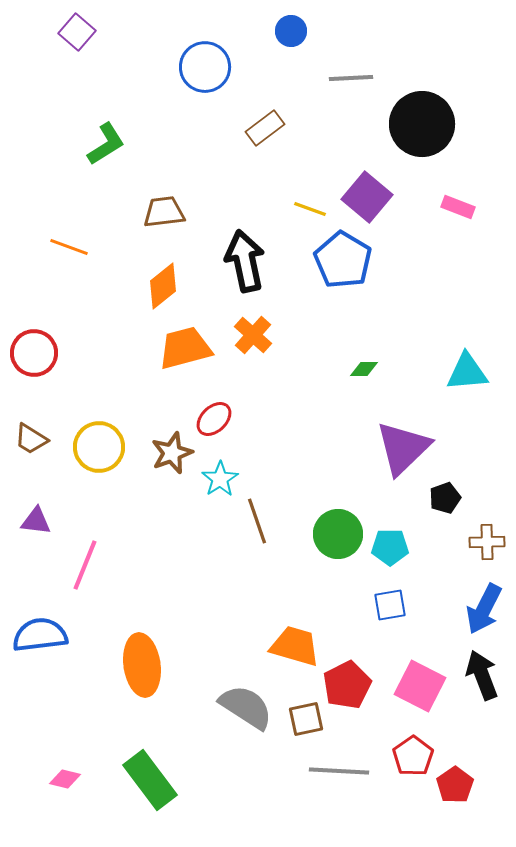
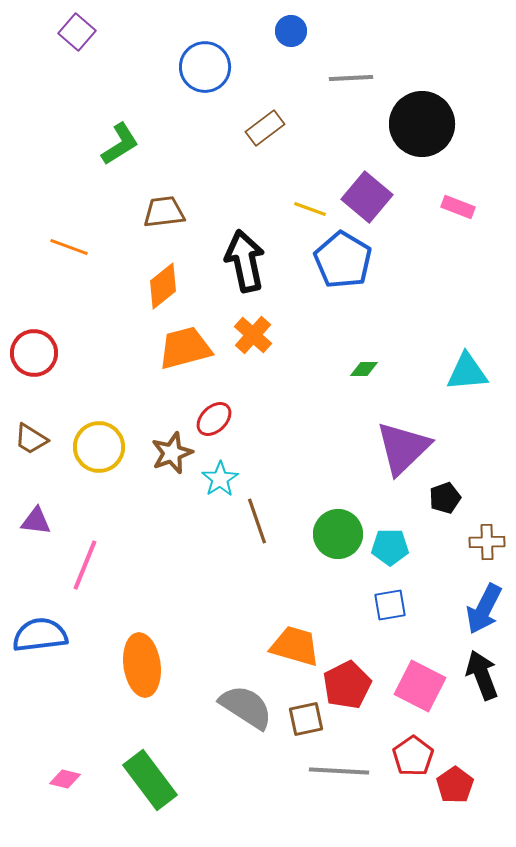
green L-shape at (106, 144): moved 14 px right
